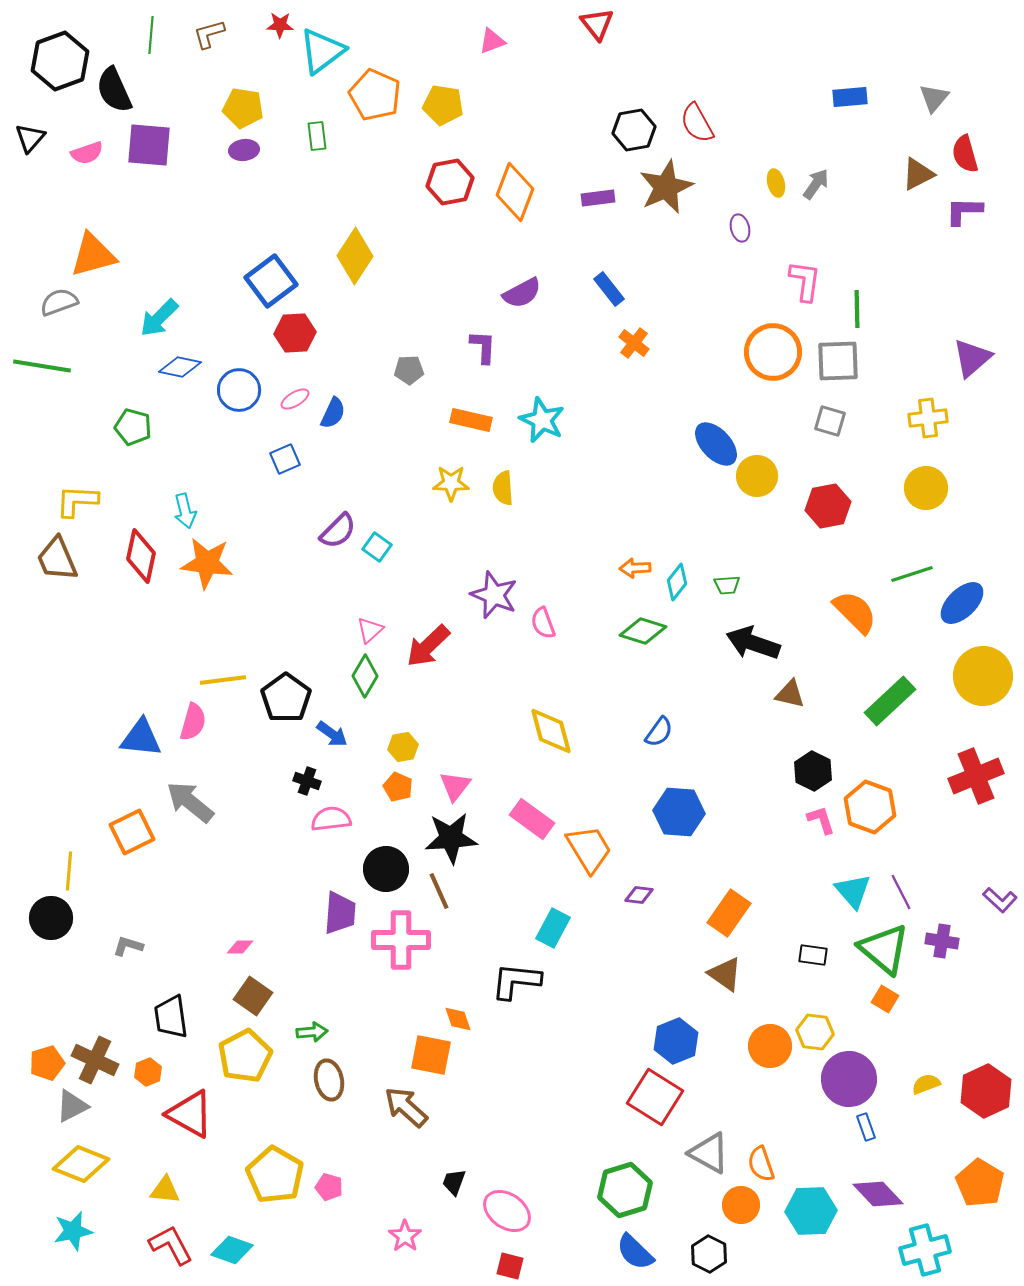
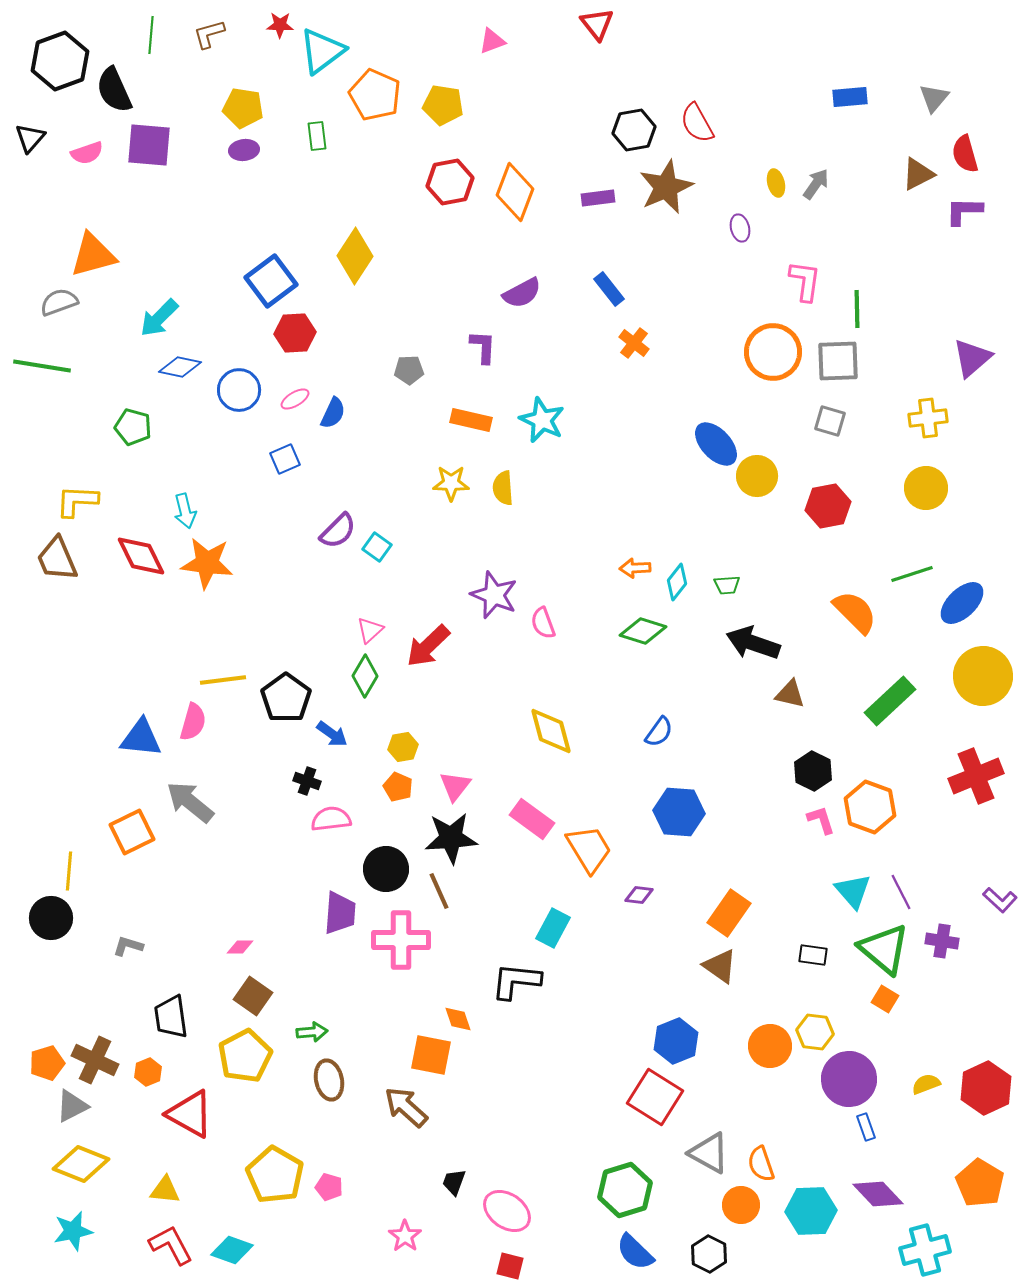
red diamond at (141, 556): rotated 38 degrees counterclockwise
brown triangle at (725, 974): moved 5 px left, 8 px up
red hexagon at (986, 1091): moved 3 px up
